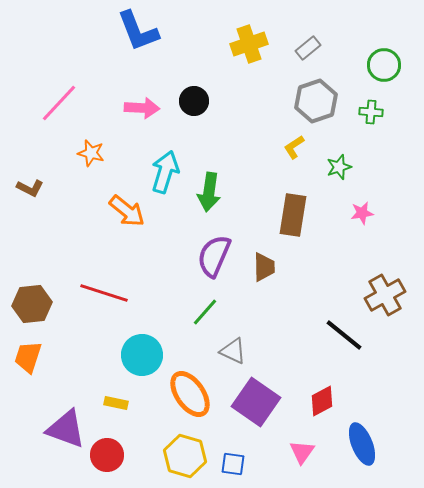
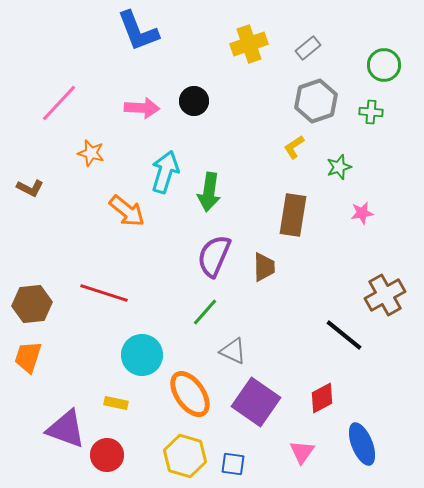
red diamond: moved 3 px up
